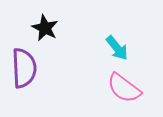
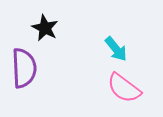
cyan arrow: moved 1 px left, 1 px down
